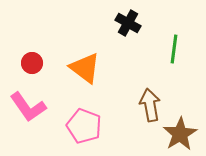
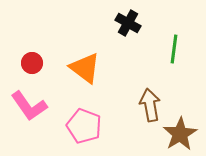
pink L-shape: moved 1 px right, 1 px up
